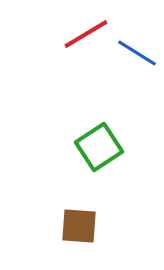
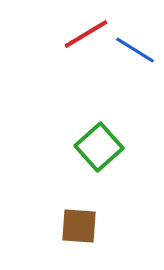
blue line: moved 2 px left, 3 px up
green square: rotated 9 degrees counterclockwise
